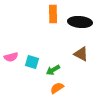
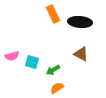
orange rectangle: rotated 24 degrees counterclockwise
pink semicircle: moved 1 px right, 1 px up
